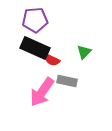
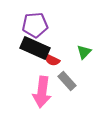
purple pentagon: moved 5 px down
gray rectangle: rotated 36 degrees clockwise
pink arrow: rotated 28 degrees counterclockwise
